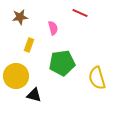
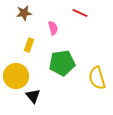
brown star: moved 4 px right, 4 px up
black triangle: moved 1 px left, 1 px down; rotated 35 degrees clockwise
